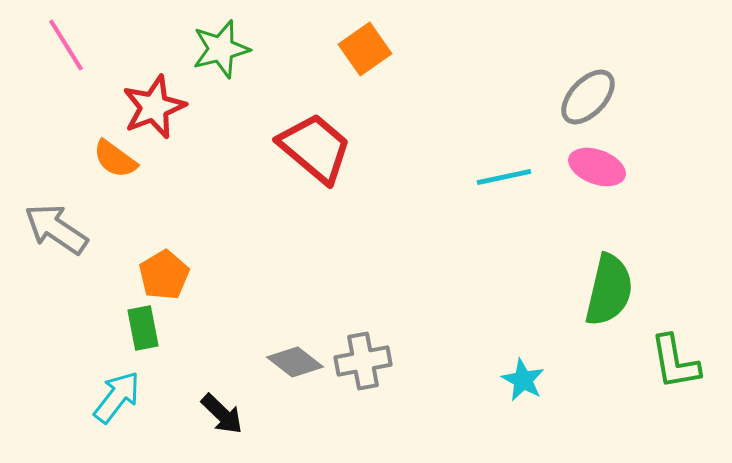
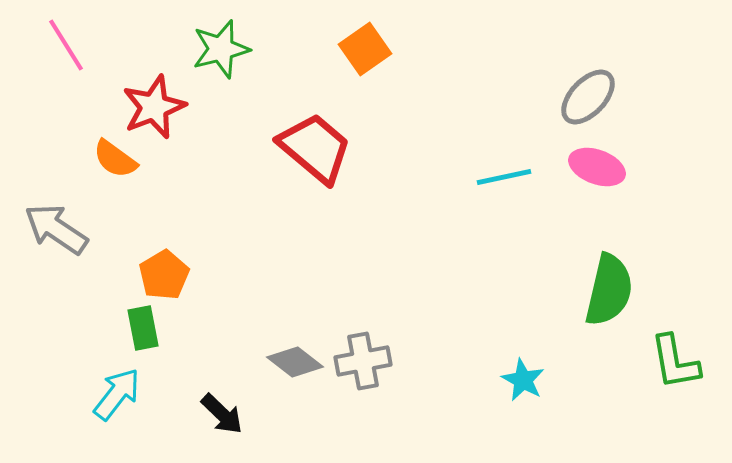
cyan arrow: moved 3 px up
